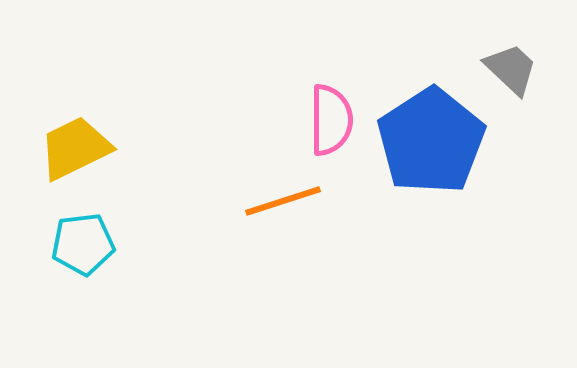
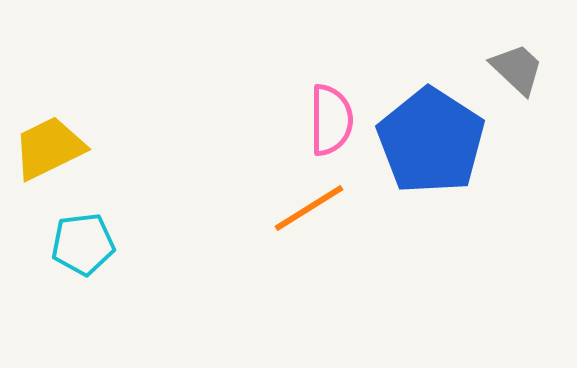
gray trapezoid: moved 6 px right
blue pentagon: rotated 6 degrees counterclockwise
yellow trapezoid: moved 26 px left
orange line: moved 26 px right, 7 px down; rotated 14 degrees counterclockwise
